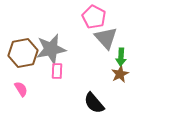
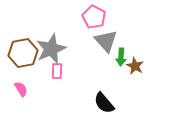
gray triangle: moved 3 px down
gray star: rotated 12 degrees counterclockwise
brown star: moved 15 px right, 8 px up; rotated 18 degrees counterclockwise
black semicircle: moved 10 px right
